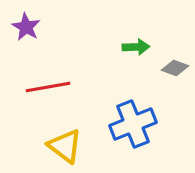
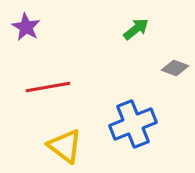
green arrow: moved 18 px up; rotated 36 degrees counterclockwise
